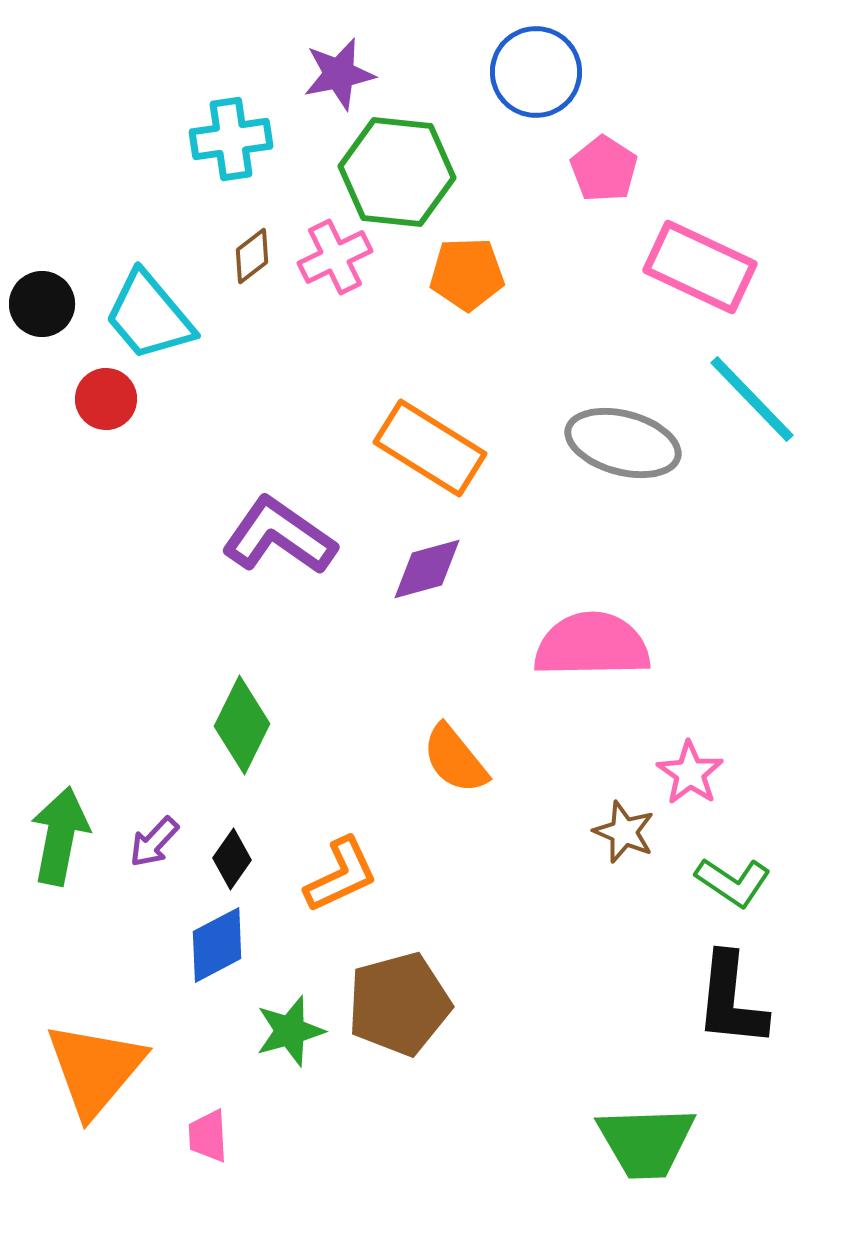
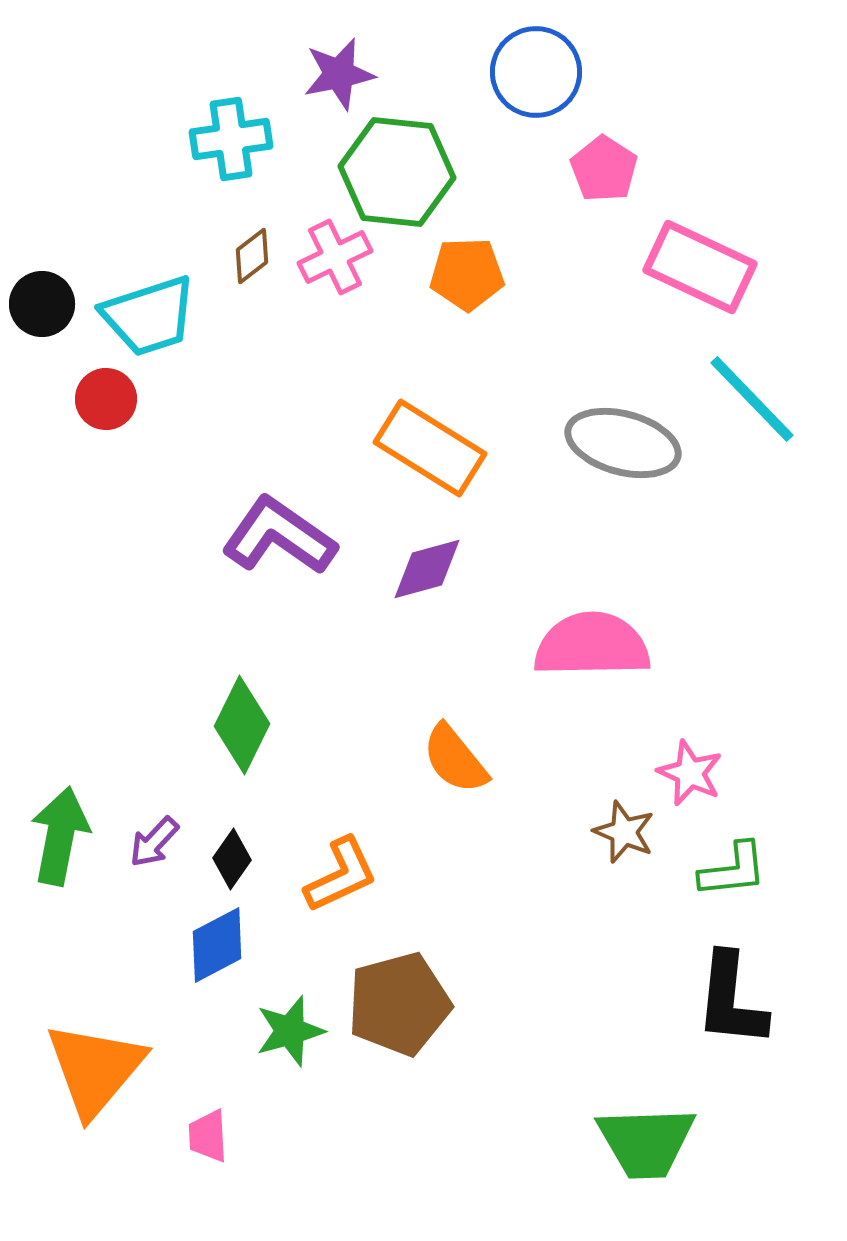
cyan trapezoid: rotated 68 degrees counterclockwise
pink star: rotated 10 degrees counterclockwise
green L-shape: moved 12 px up; rotated 40 degrees counterclockwise
